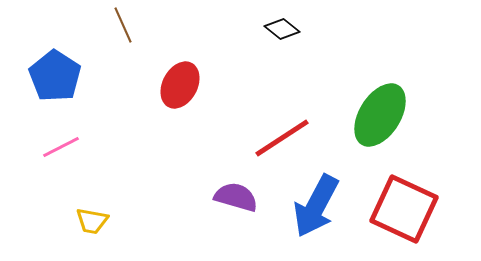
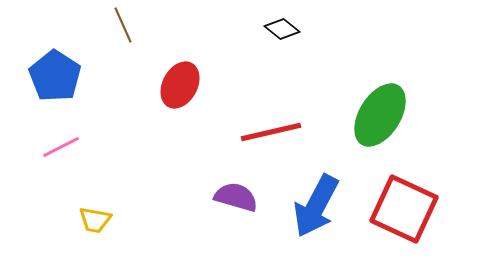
red line: moved 11 px left, 6 px up; rotated 20 degrees clockwise
yellow trapezoid: moved 3 px right, 1 px up
